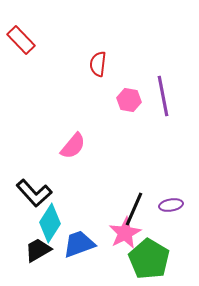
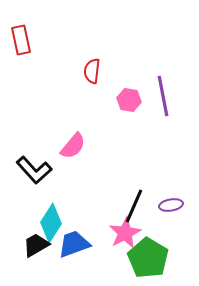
red rectangle: rotated 32 degrees clockwise
red semicircle: moved 6 px left, 7 px down
black L-shape: moved 23 px up
black line: moved 3 px up
cyan diamond: moved 1 px right
blue trapezoid: moved 5 px left
black trapezoid: moved 2 px left, 5 px up
green pentagon: moved 1 px left, 1 px up
